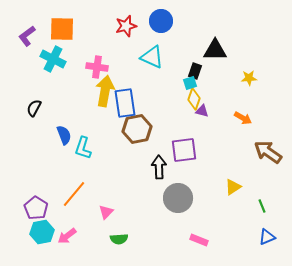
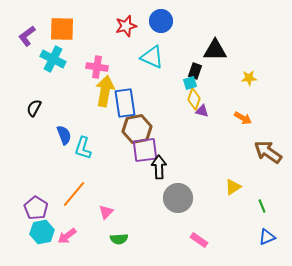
purple square: moved 39 px left
pink rectangle: rotated 12 degrees clockwise
